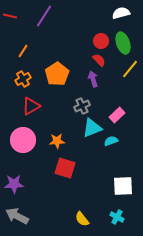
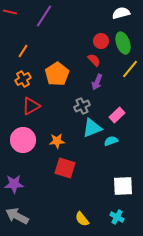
red line: moved 4 px up
red semicircle: moved 5 px left
purple arrow: moved 4 px right, 3 px down; rotated 140 degrees counterclockwise
